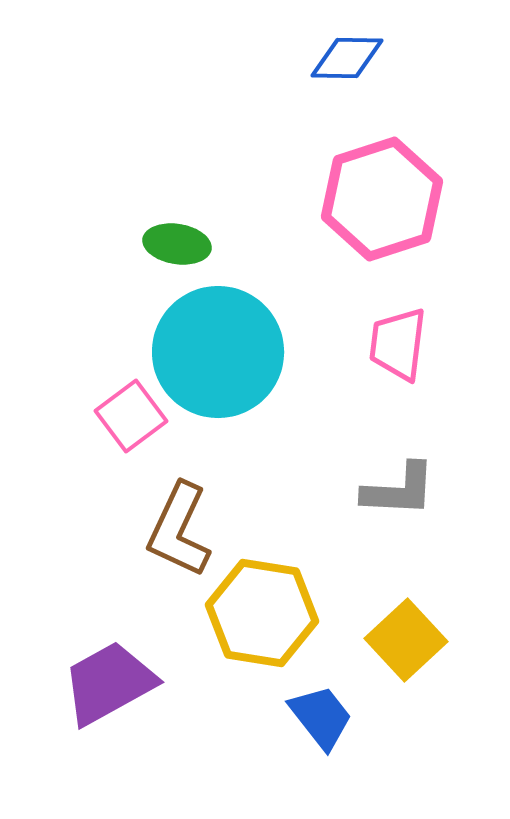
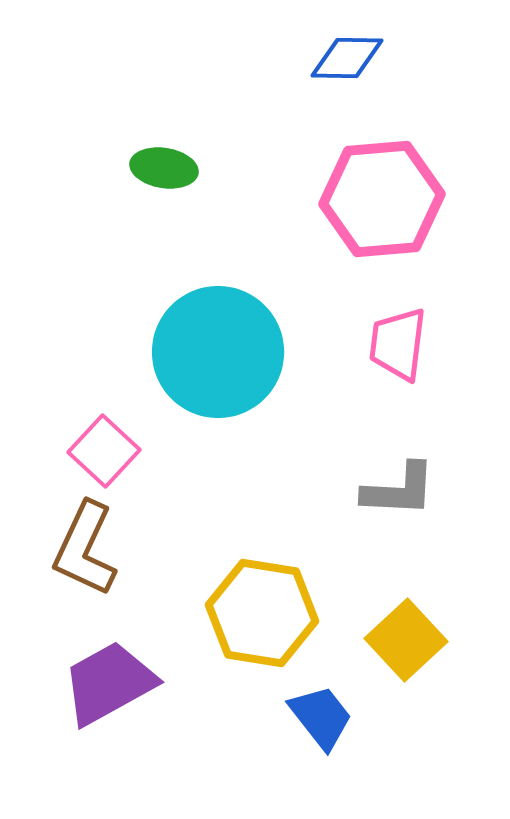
pink hexagon: rotated 13 degrees clockwise
green ellipse: moved 13 px left, 76 px up
pink square: moved 27 px left, 35 px down; rotated 10 degrees counterclockwise
brown L-shape: moved 94 px left, 19 px down
